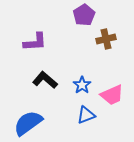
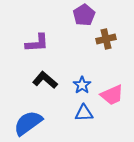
purple L-shape: moved 2 px right, 1 px down
blue triangle: moved 2 px left, 2 px up; rotated 18 degrees clockwise
